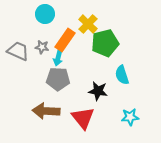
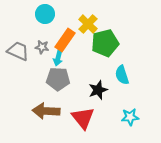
black star: moved 1 px up; rotated 30 degrees counterclockwise
